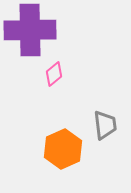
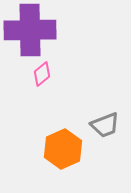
pink diamond: moved 12 px left
gray trapezoid: rotated 76 degrees clockwise
